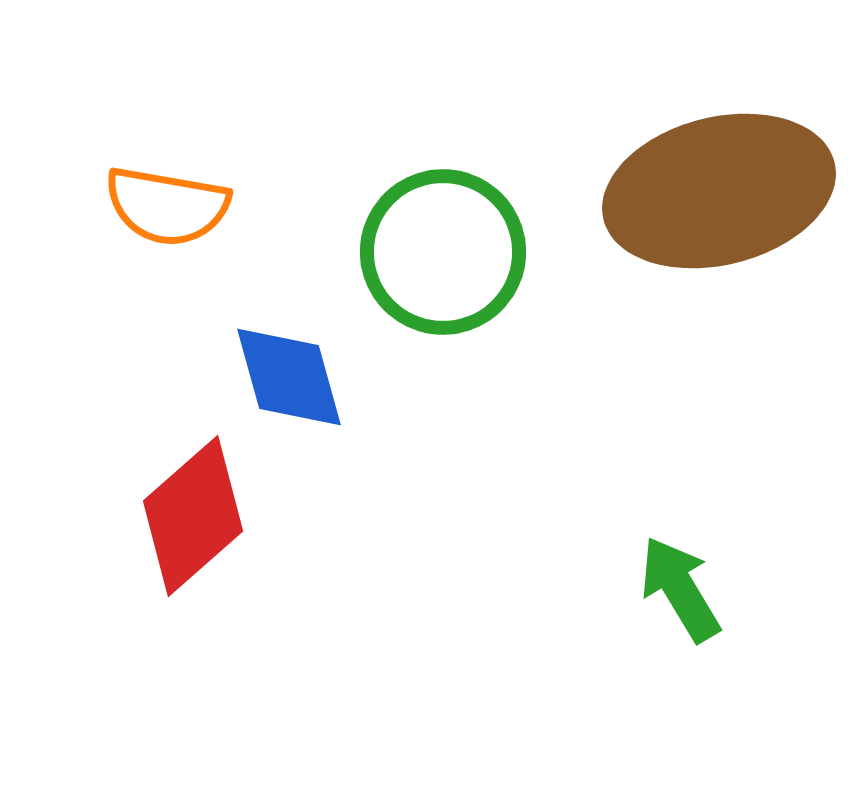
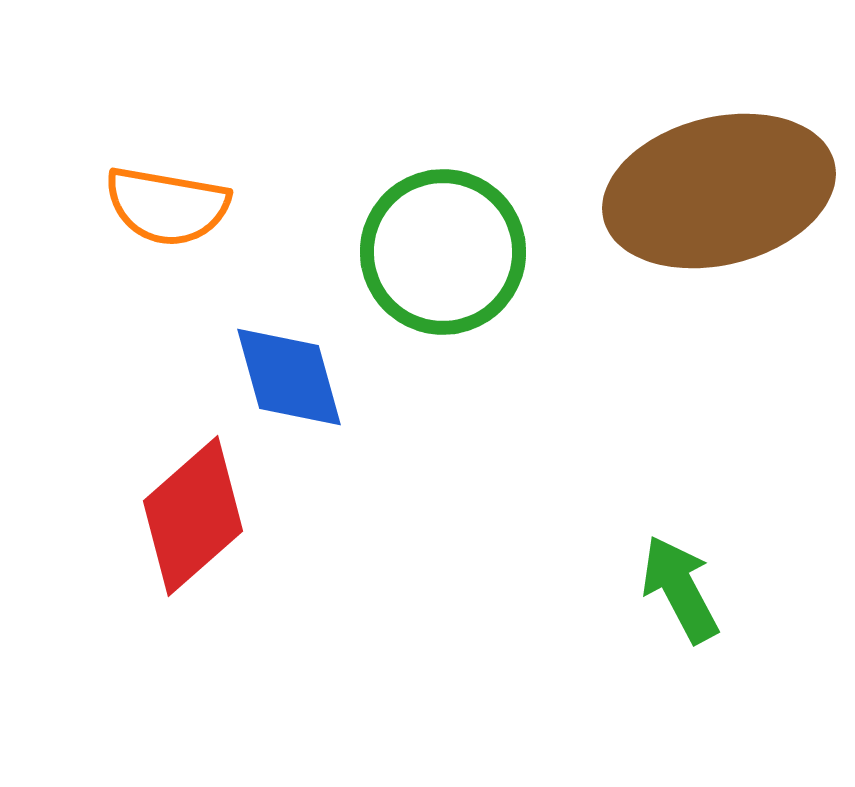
green arrow: rotated 3 degrees clockwise
